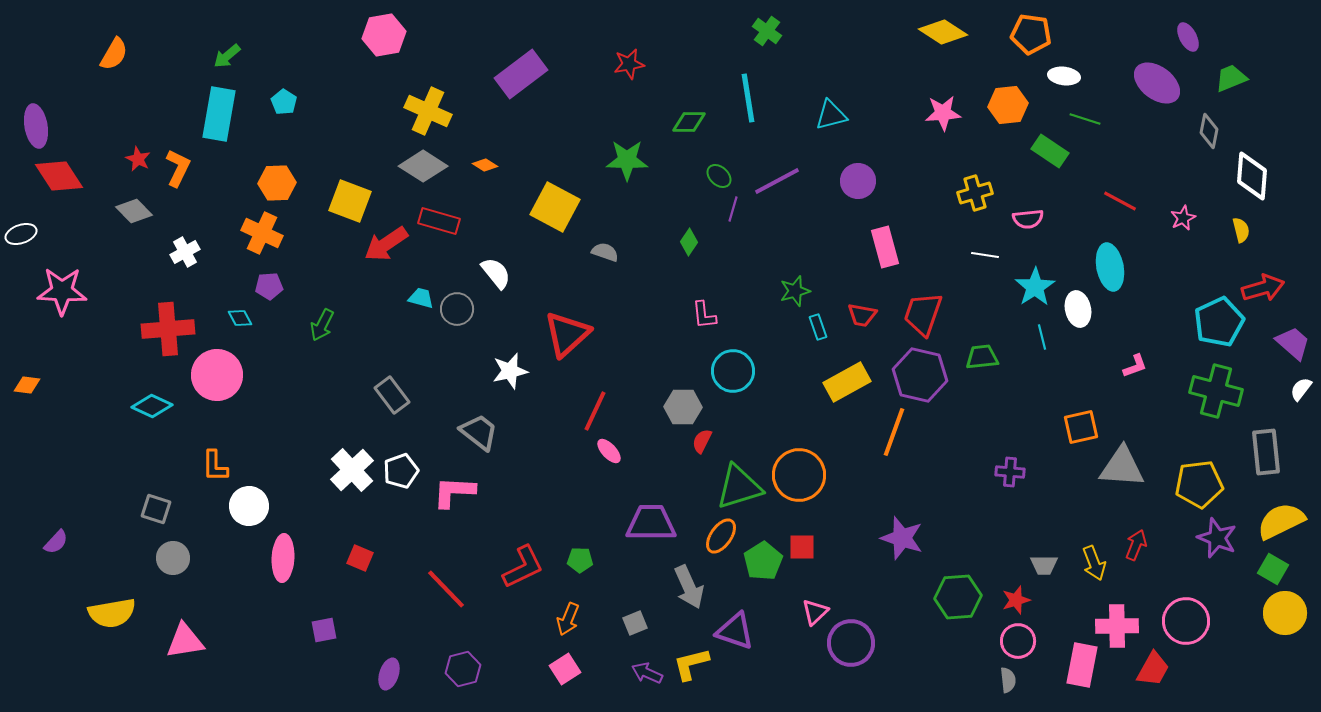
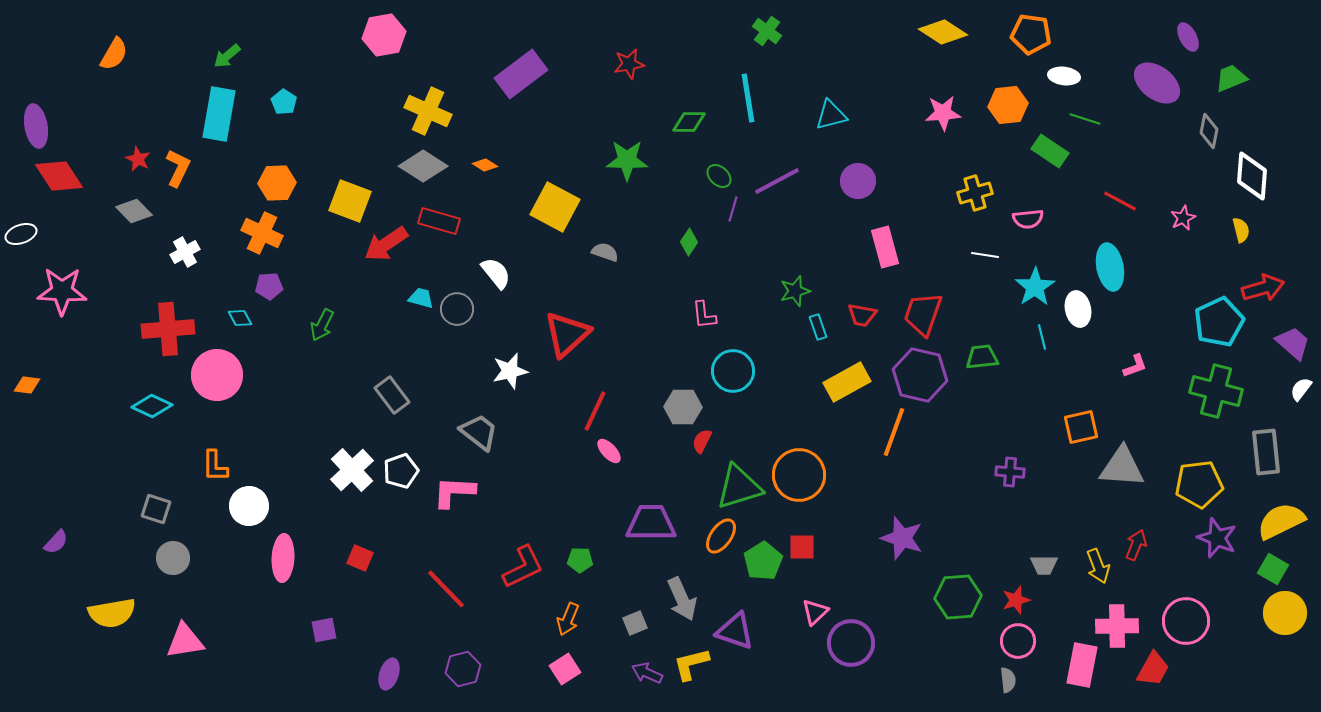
yellow arrow at (1094, 563): moved 4 px right, 3 px down
gray arrow at (689, 587): moved 7 px left, 12 px down
